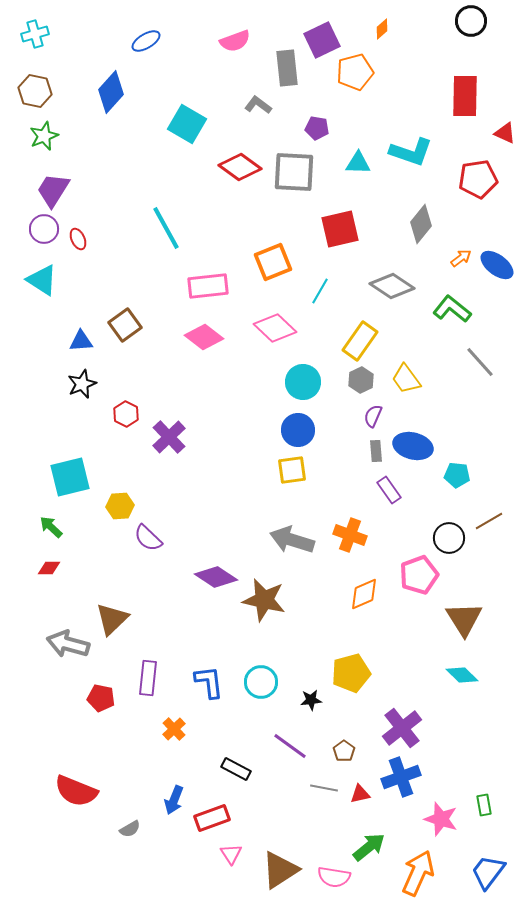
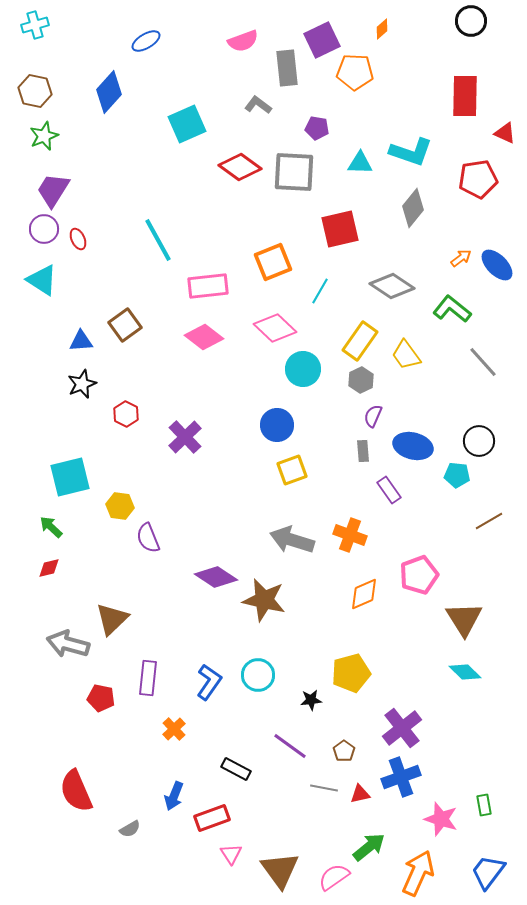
cyan cross at (35, 34): moved 9 px up
pink semicircle at (235, 41): moved 8 px right
orange pentagon at (355, 72): rotated 18 degrees clockwise
blue diamond at (111, 92): moved 2 px left
cyan square at (187, 124): rotated 36 degrees clockwise
cyan triangle at (358, 163): moved 2 px right
gray diamond at (421, 224): moved 8 px left, 16 px up
cyan line at (166, 228): moved 8 px left, 12 px down
blue ellipse at (497, 265): rotated 8 degrees clockwise
gray line at (480, 362): moved 3 px right
yellow trapezoid at (406, 379): moved 24 px up
cyan circle at (303, 382): moved 13 px up
blue circle at (298, 430): moved 21 px left, 5 px up
purple cross at (169, 437): moved 16 px right
gray rectangle at (376, 451): moved 13 px left
yellow square at (292, 470): rotated 12 degrees counterclockwise
yellow hexagon at (120, 506): rotated 12 degrees clockwise
purple semicircle at (148, 538): rotated 24 degrees clockwise
black circle at (449, 538): moved 30 px right, 97 px up
red diamond at (49, 568): rotated 15 degrees counterclockwise
cyan diamond at (462, 675): moved 3 px right, 3 px up
blue L-shape at (209, 682): rotated 42 degrees clockwise
cyan circle at (261, 682): moved 3 px left, 7 px up
red semicircle at (76, 791): rotated 45 degrees clockwise
blue arrow at (174, 800): moved 4 px up
brown triangle at (280, 870): rotated 33 degrees counterclockwise
pink semicircle at (334, 877): rotated 136 degrees clockwise
